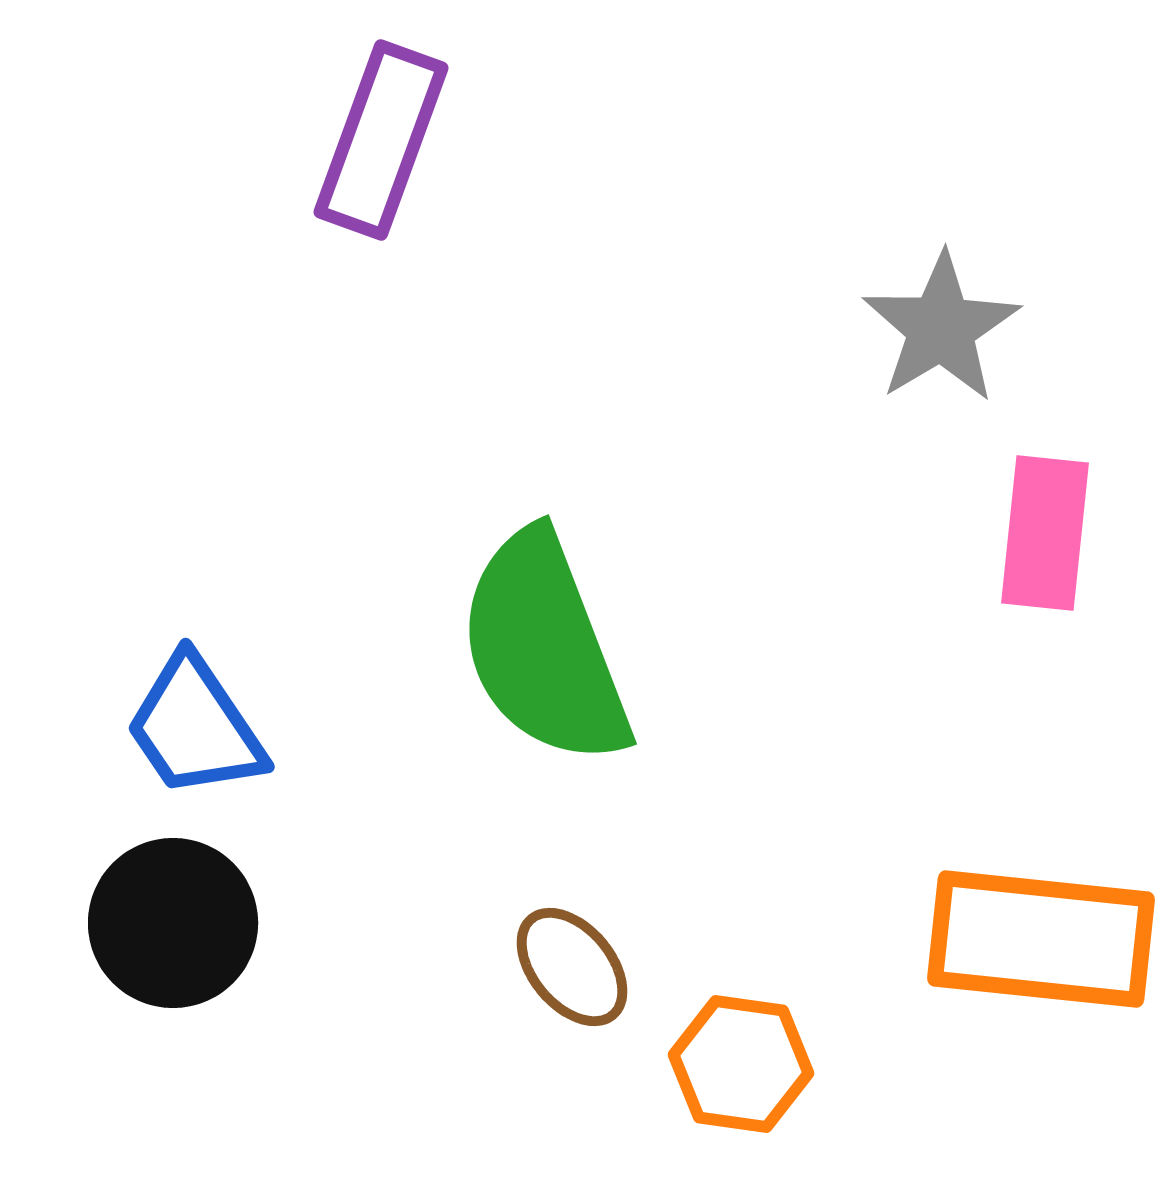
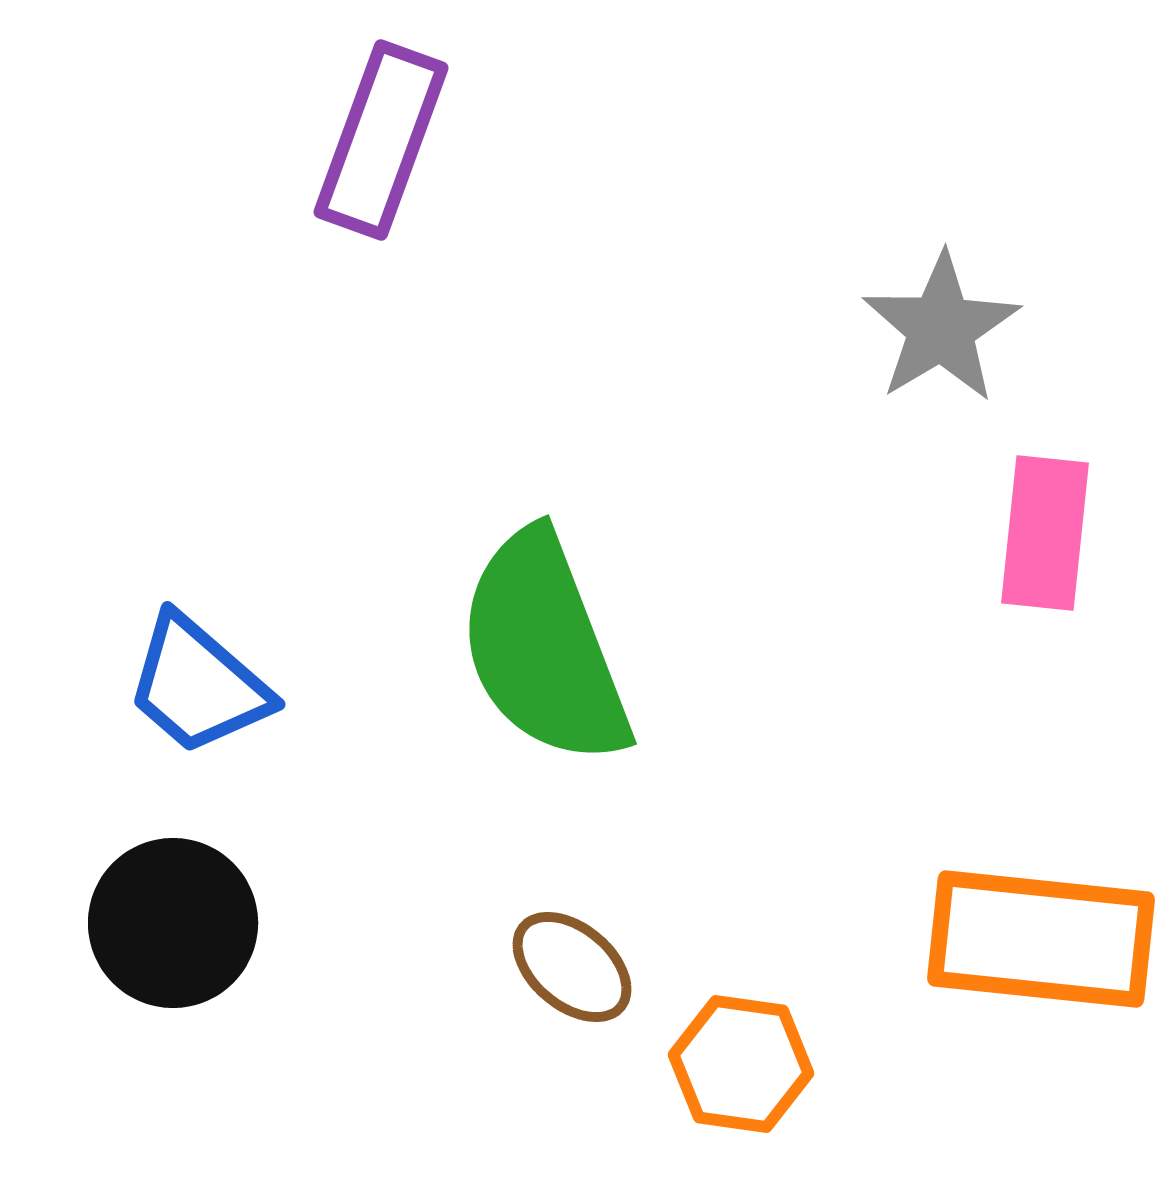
blue trapezoid: moved 3 px right, 42 px up; rotated 15 degrees counterclockwise
brown ellipse: rotated 10 degrees counterclockwise
